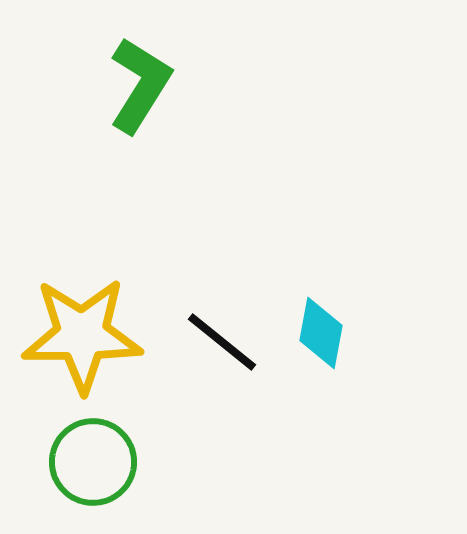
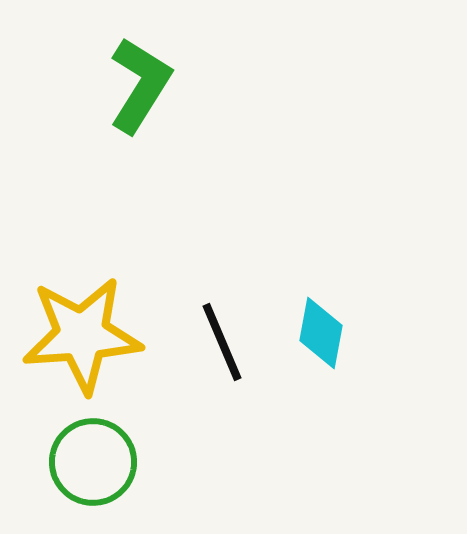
yellow star: rotated 4 degrees counterclockwise
black line: rotated 28 degrees clockwise
